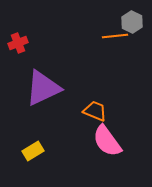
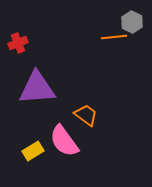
orange line: moved 1 px left, 1 px down
purple triangle: moved 6 px left; rotated 21 degrees clockwise
orange trapezoid: moved 9 px left, 4 px down; rotated 15 degrees clockwise
pink semicircle: moved 43 px left
